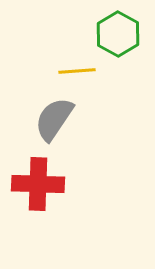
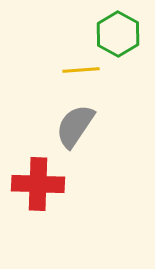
yellow line: moved 4 px right, 1 px up
gray semicircle: moved 21 px right, 7 px down
